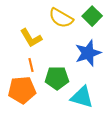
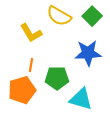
yellow semicircle: moved 2 px left, 2 px up
yellow L-shape: moved 5 px up
blue star: rotated 16 degrees clockwise
orange line: rotated 24 degrees clockwise
orange pentagon: rotated 12 degrees counterclockwise
cyan triangle: moved 1 px left, 2 px down
